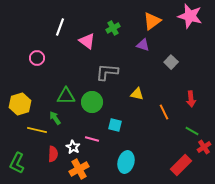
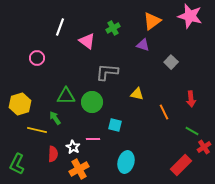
pink line: moved 1 px right; rotated 16 degrees counterclockwise
green L-shape: moved 1 px down
